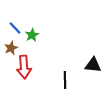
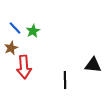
green star: moved 1 px right, 4 px up
